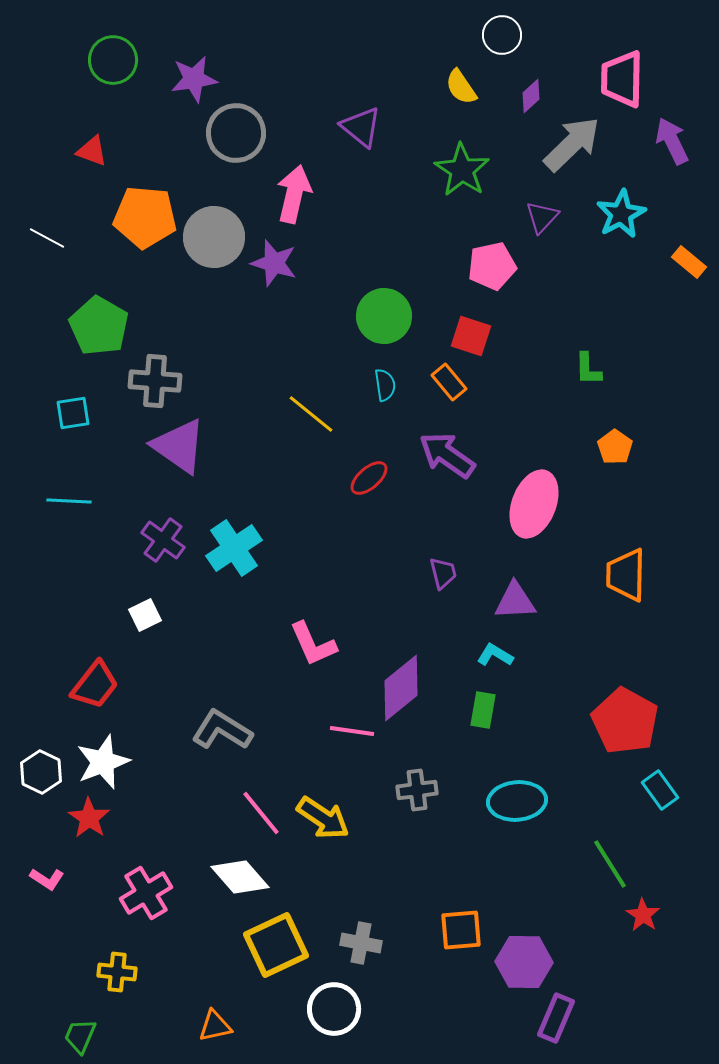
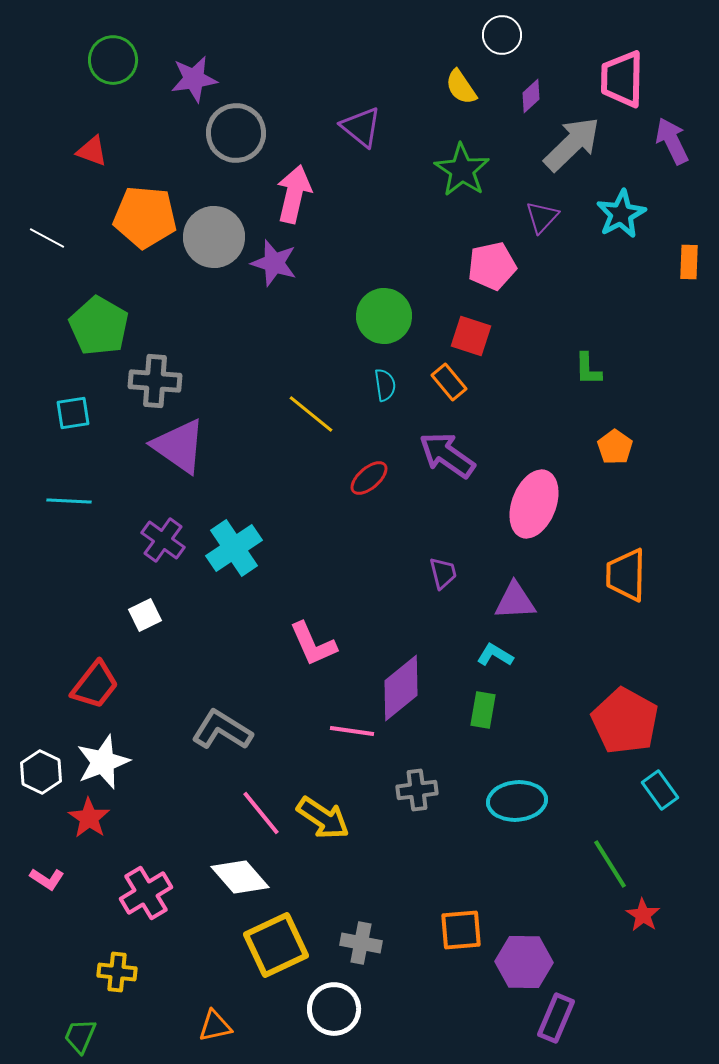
orange rectangle at (689, 262): rotated 52 degrees clockwise
